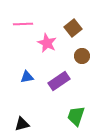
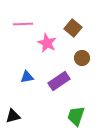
brown square: rotated 12 degrees counterclockwise
brown circle: moved 2 px down
black triangle: moved 9 px left, 8 px up
